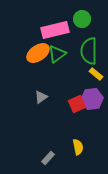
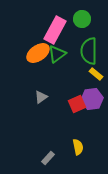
pink rectangle: rotated 48 degrees counterclockwise
